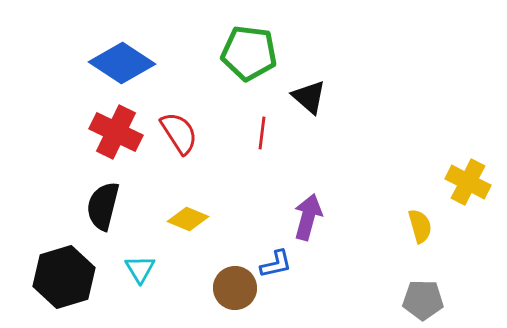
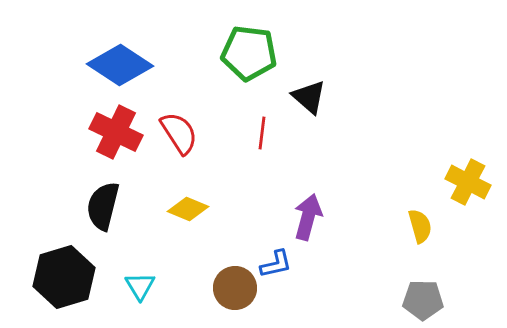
blue diamond: moved 2 px left, 2 px down
yellow diamond: moved 10 px up
cyan triangle: moved 17 px down
